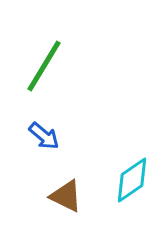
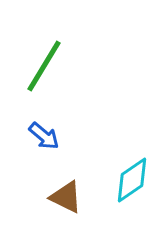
brown triangle: moved 1 px down
